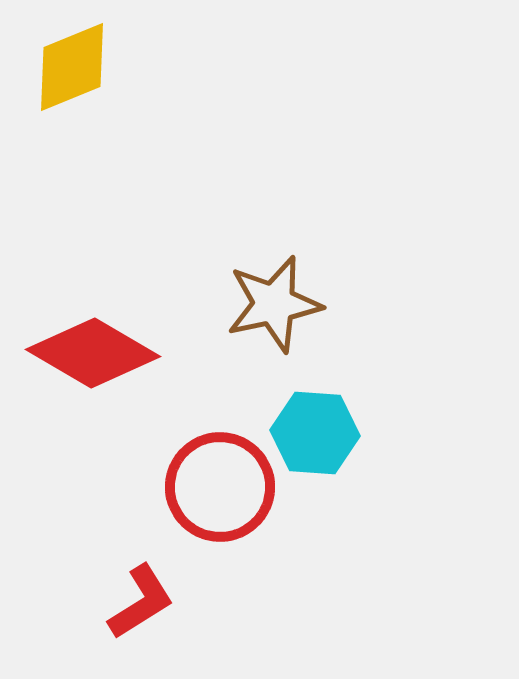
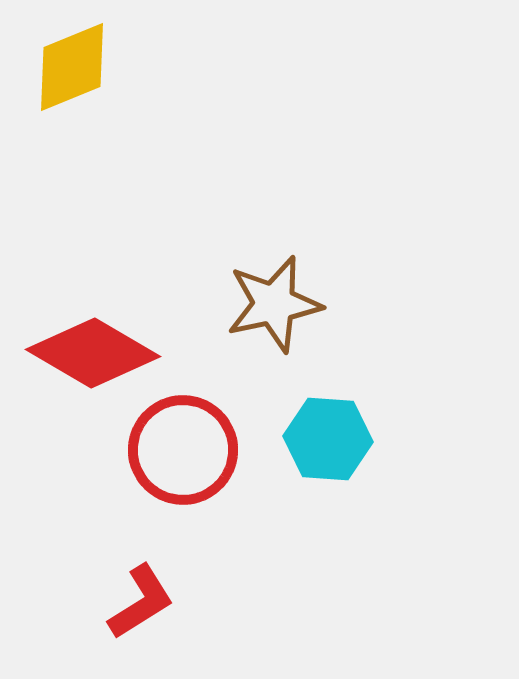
cyan hexagon: moved 13 px right, 6 px down
red circle: moved 37 px left, 37 px up
